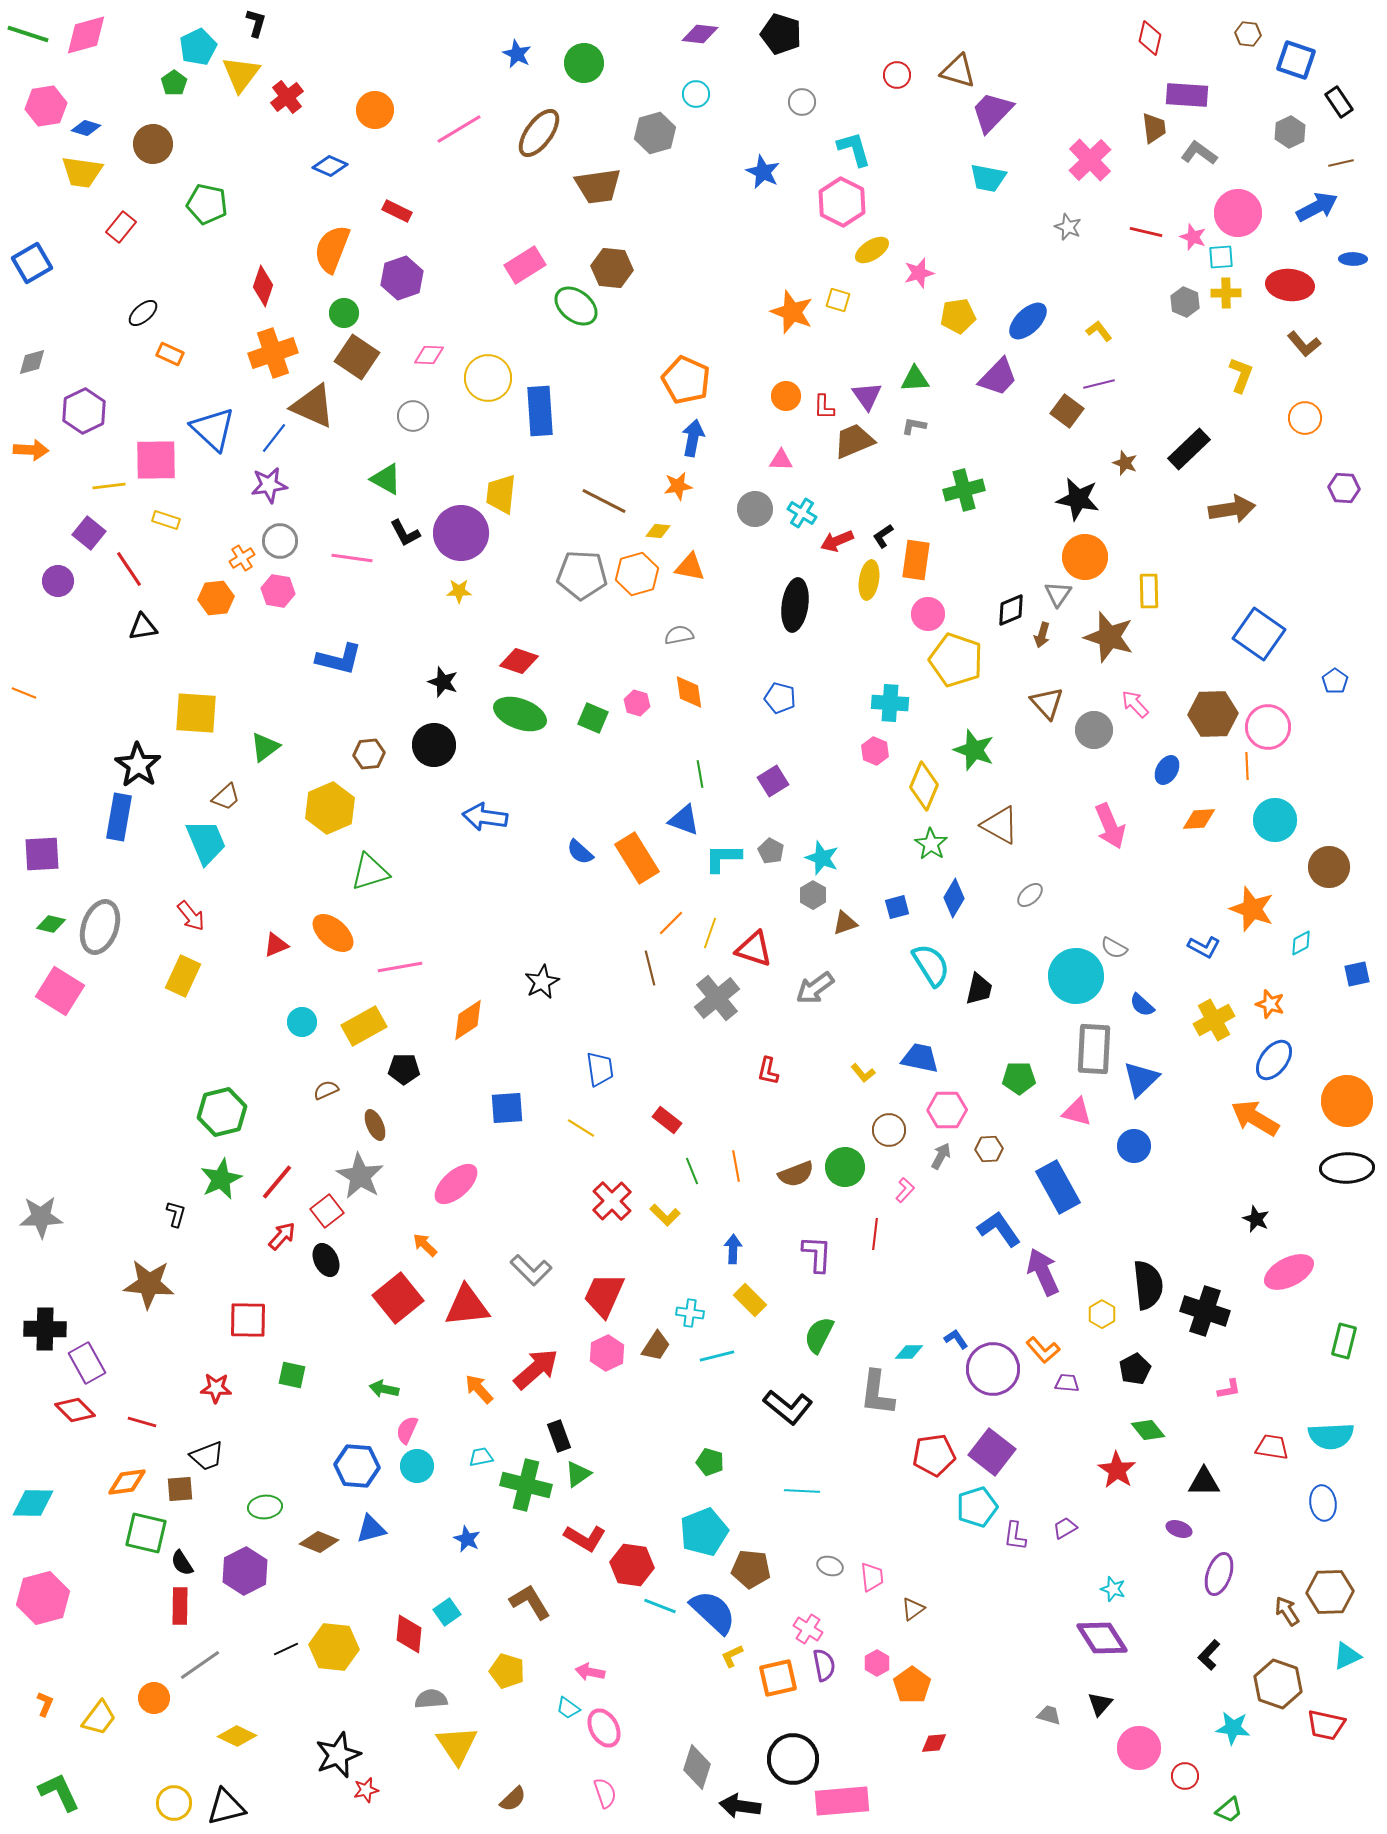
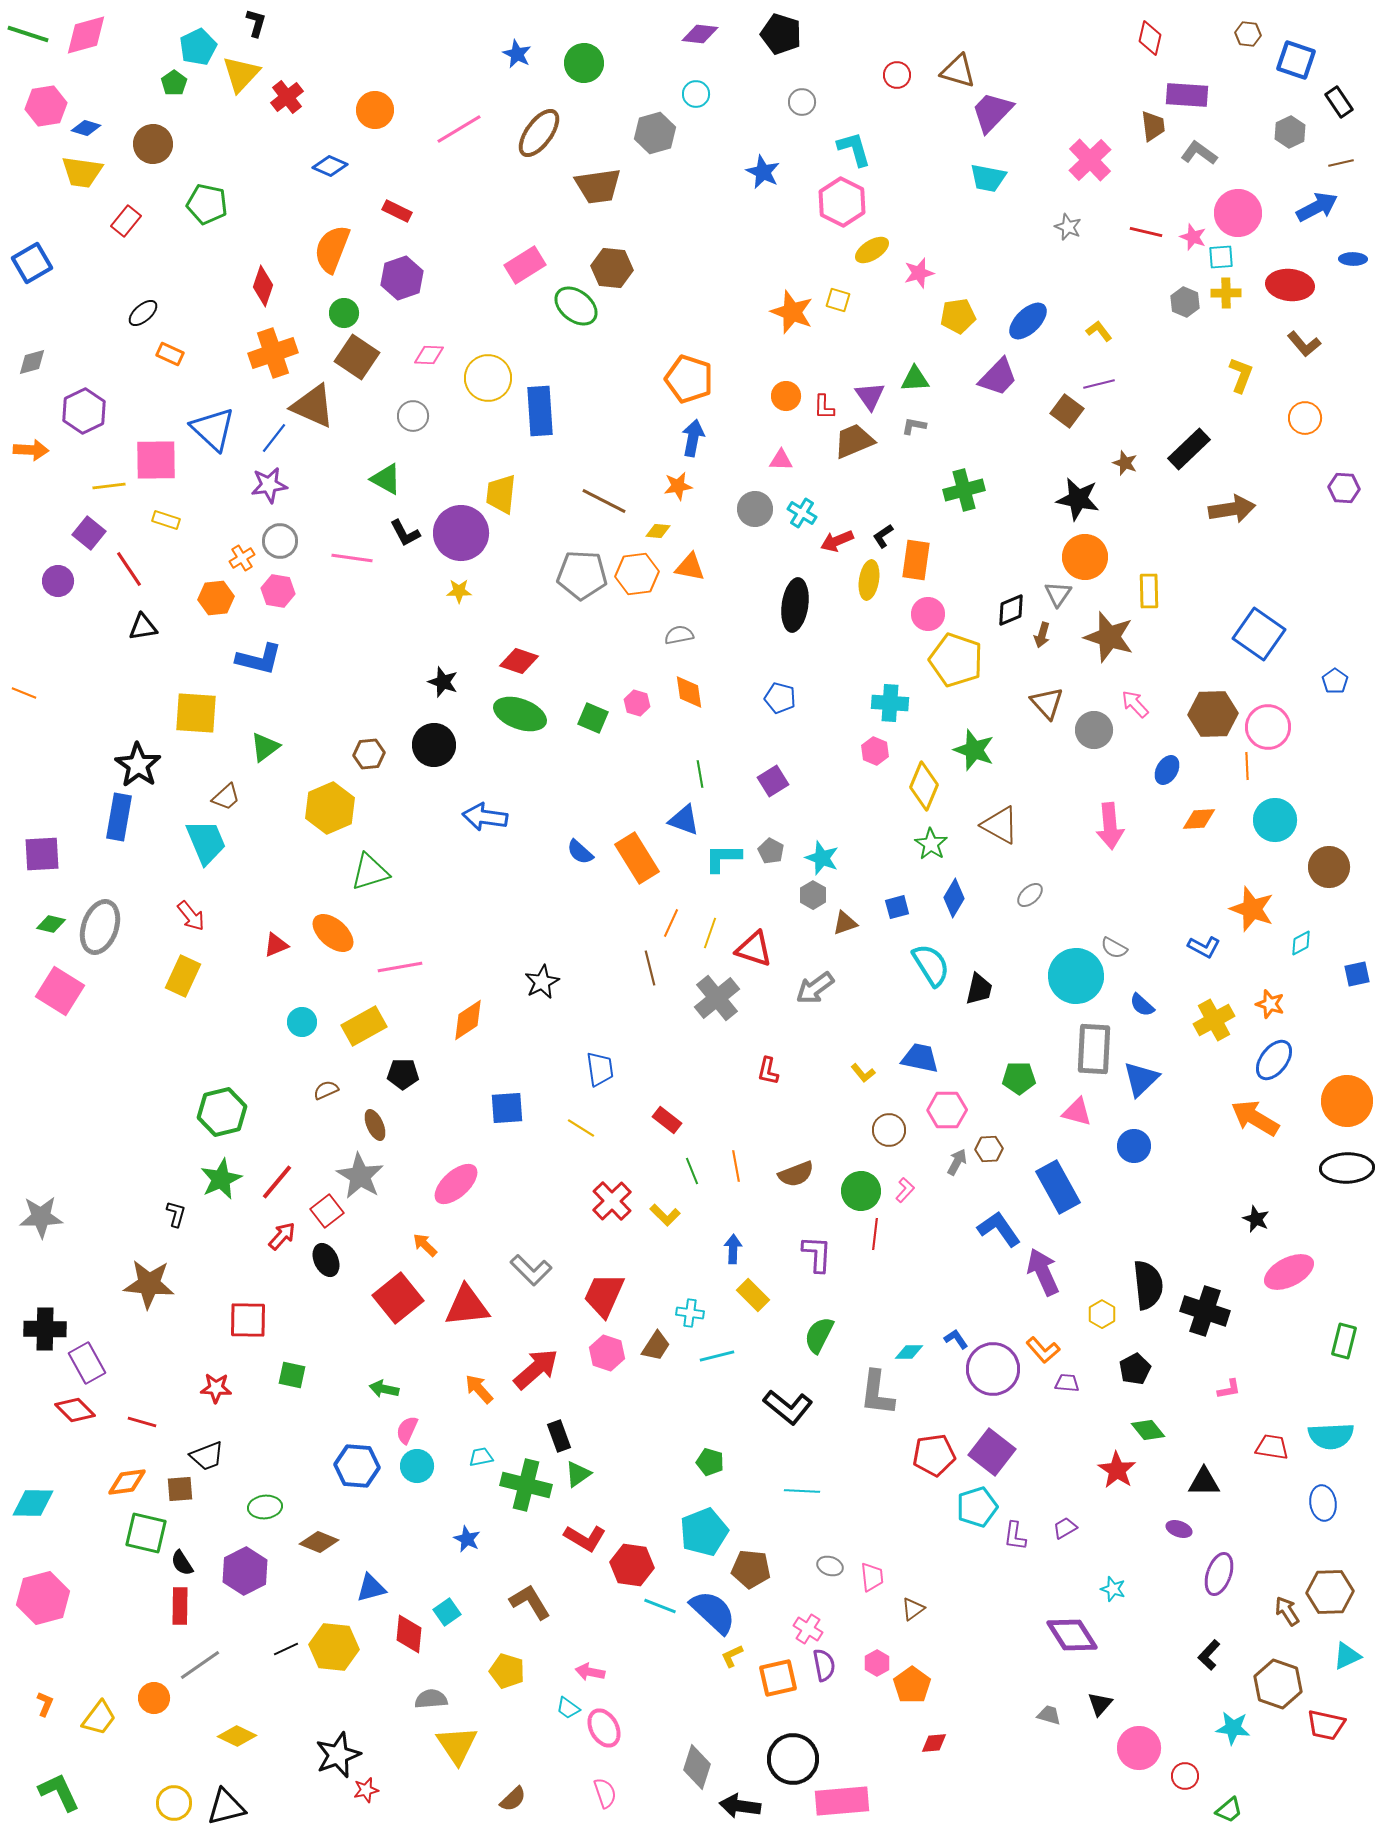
yellow triangle at (241, 74): rotated 6 degrees clockwise
brown trapezoid at (1154, 128): moved 1 px left, 2 px up
red rectangle at (121, 227): moved 5 px right, 6 px up
orange pentagon at (686, 380): moved 3 px right, 1 px up; rotated 6 degrees counterclockwise
purple triangle at (867, 396): moved 3 px right
orange hexagon at (637, 574): rotated 9 degrees clockwise
blue L-shape at (339, 659): moved 80 px left
pink arrow at (1110, 826): rotated 18 degrees clockwise
orange line at (671, 923): rotated 20 degrees counterclockwise
black pentagon at (404, 1069): moved 1 px left, 5 px down
gray arrow at (941, 1156): moved 16 px right, 6 px down
green circle at (845, 1167): moved 16 px right, 24 px down
yellow rectangle at (750, 1300): moved 3 px right, 5 px up
pink hexagon at (607, 1353): rotated 16 degrees counterclockwise
blue triangle at (371, 1529): moved 59 px down
purple diamond at (1102, 1638): moved 30 px left, 3 px up
